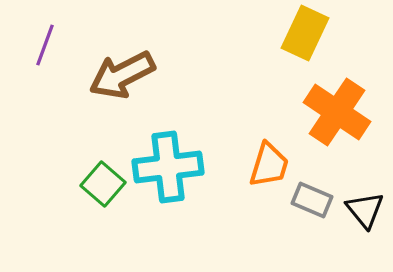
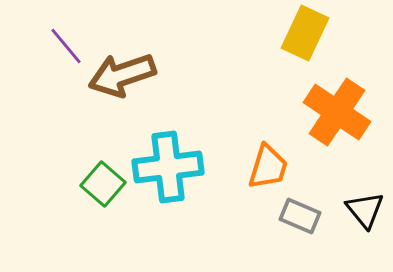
purple line: moved 21 px right, 1 px down; rotated 60 degrees counterclockwise
brown arrow: rotated 8 degrees clockwise
orange trapezoid: moved 1 px left, 2 px down
gray rectangle: moved 12 px left, 16 px down
